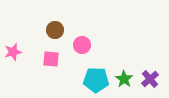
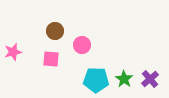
brown circle: moved 1 px down
